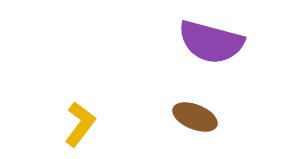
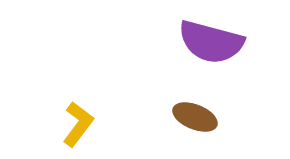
yellow L-shape: moved 2 px left
